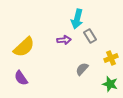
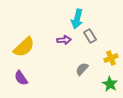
green star: rotated 14 degrees clockwise
